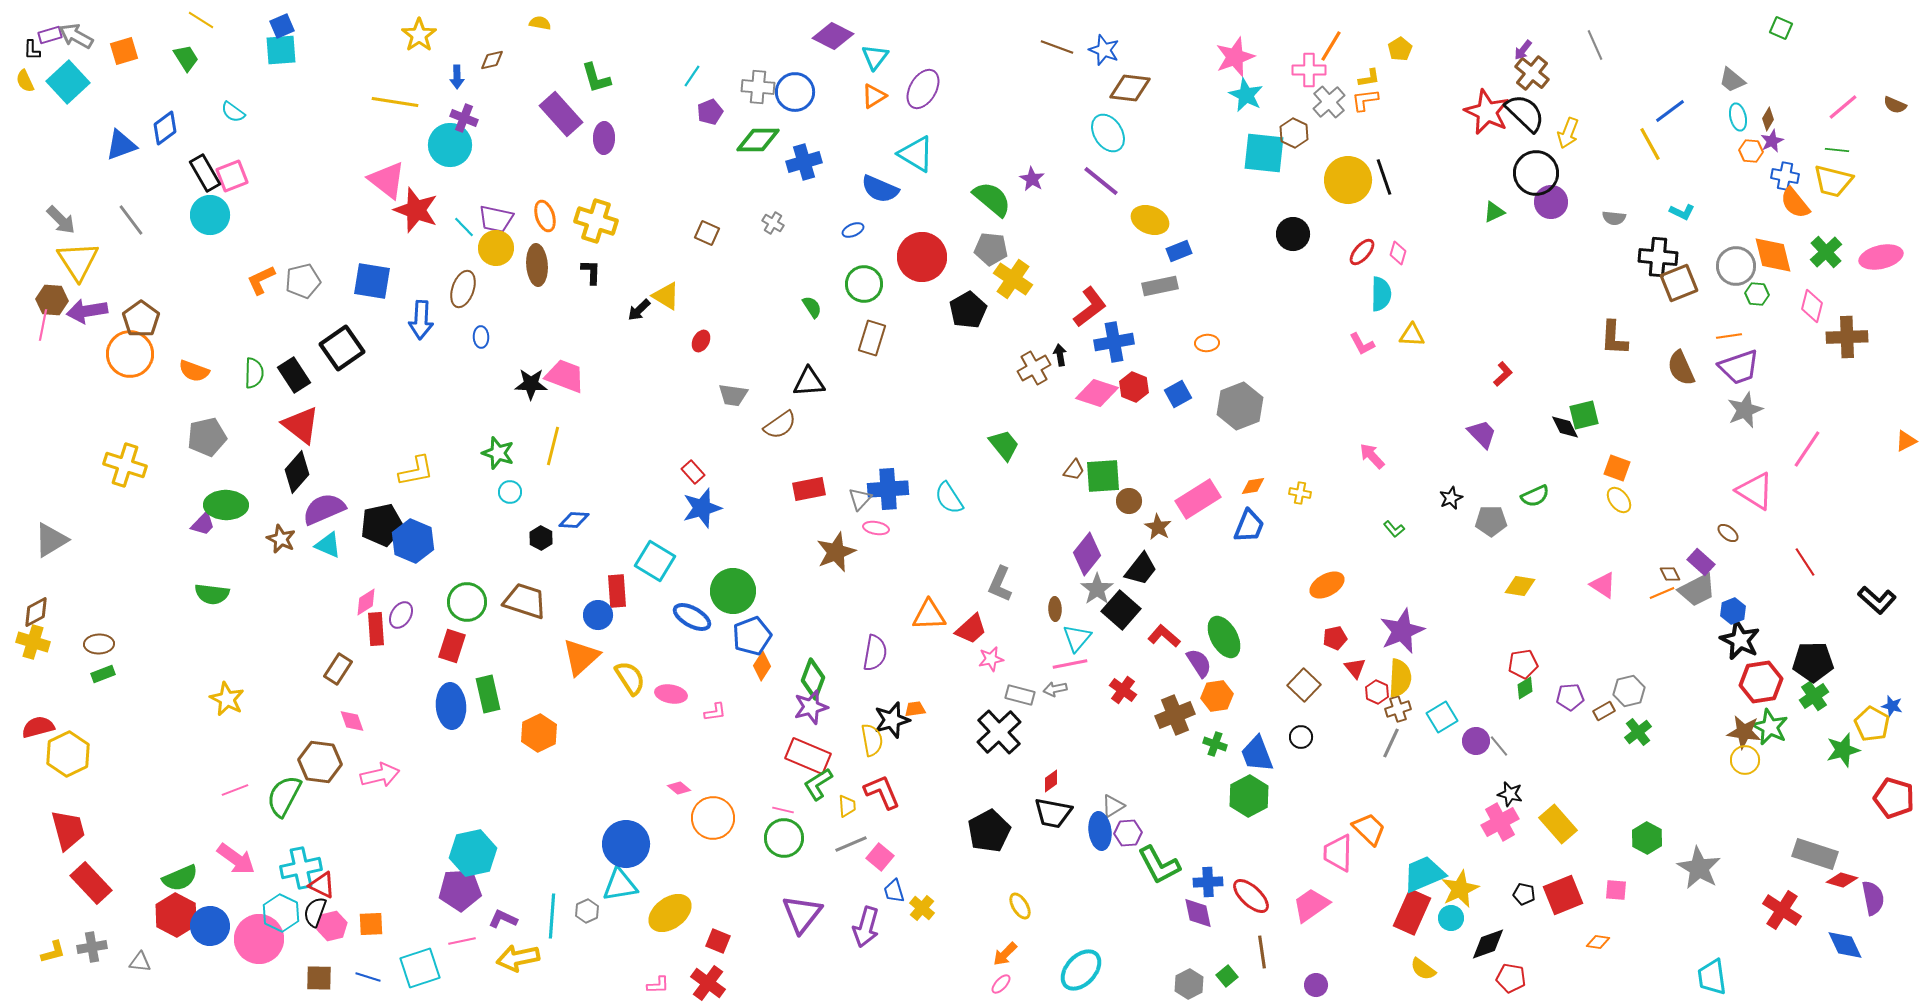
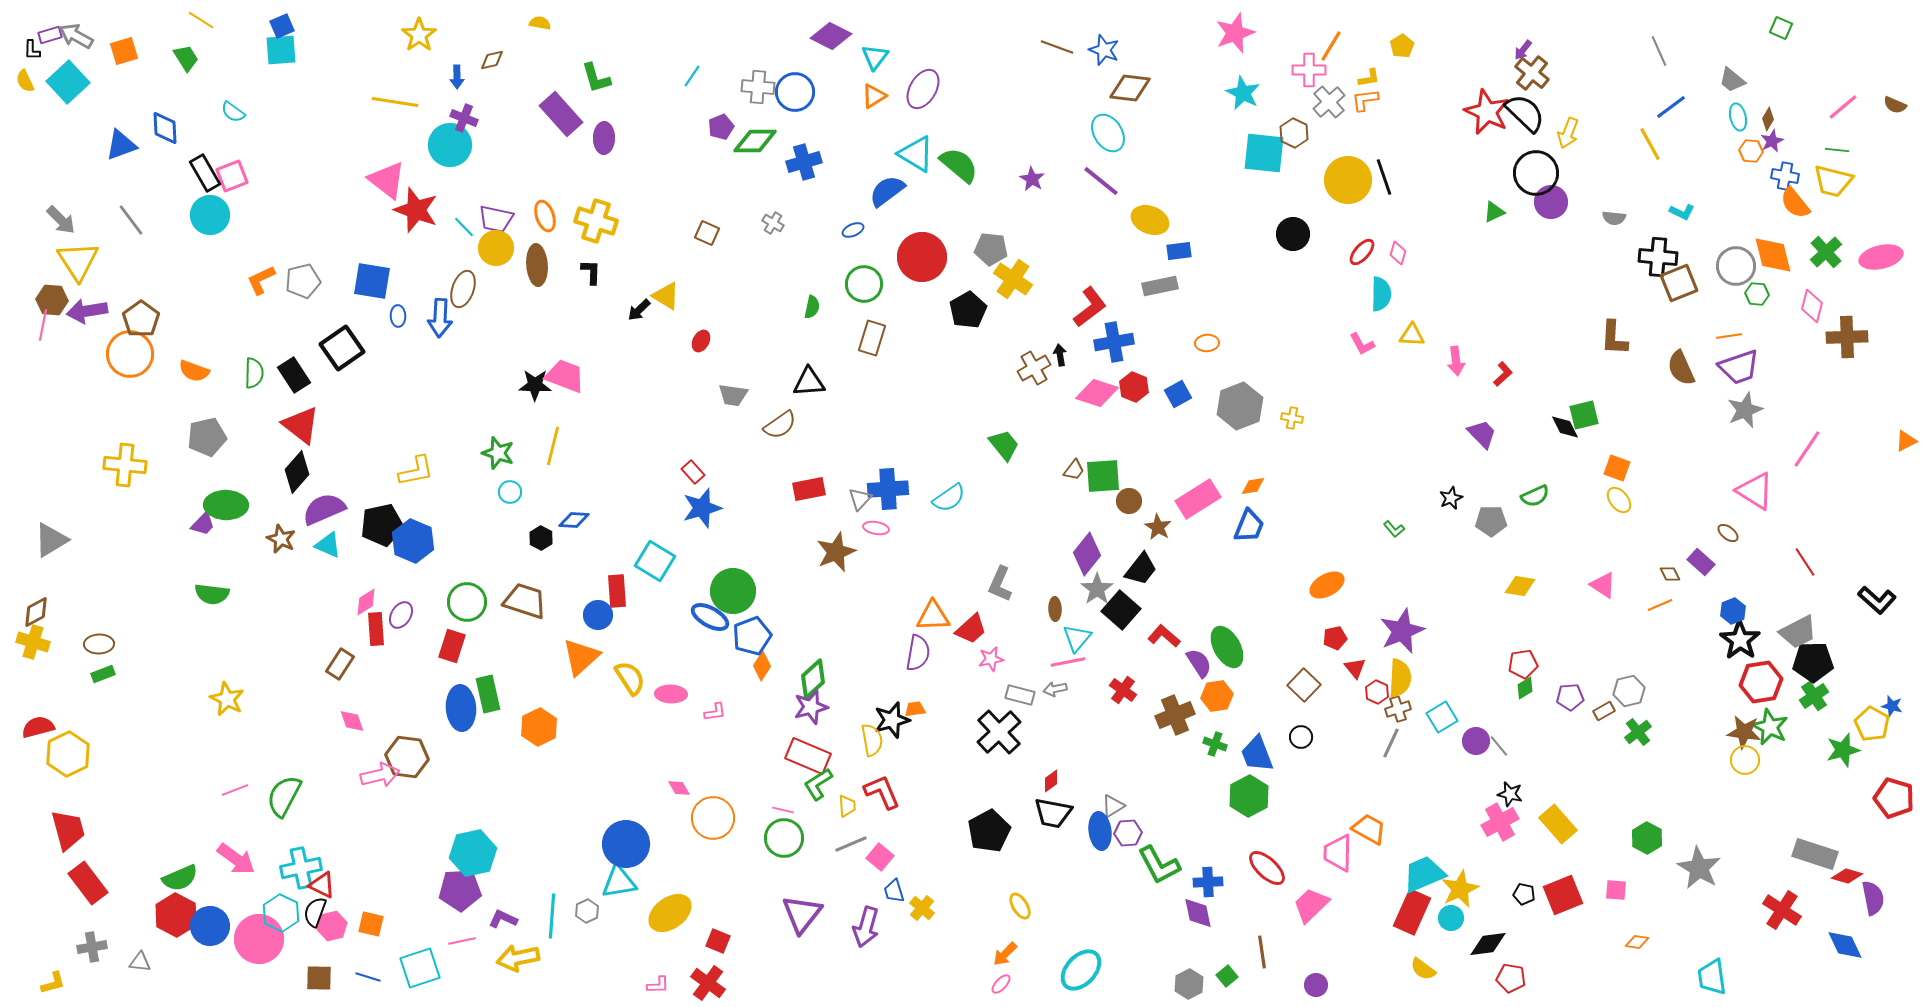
purple diamond at (833, 36): moved 2 px left
gray line at (1595, 45): moved 64 px right, 6 px down
yellow pentagon at (1400, 49): moved 2 px right, 3 px up
pink star at (1235, 57): moved 24 px up
cyan star at (1246, 95): moved 3 px left, 2 px up
blue line at (1670, 111): moved 1 px right, 4 px up
purple pentagon at (710, 112): moved 11 px right, 15 px down
blue diamond at (165, 128): rotated 56 degrees counterclockwise
green diamond at (758, 140): moved 3 px left, 1 px down
blue semicircle at (880, 189): moved 7 px right, 2 px down; rotated 120 degrees clockwise
green semicircle at (992, 199): moved 33 px left, 34 px up
blue rectangle at (1179, 251): rotated 15 degrees clockwise
green semicircle at (812, 307): rotated 45 degrees clockwise
blue arrow at (421, 320): moved 19 px right, 2 px up
blue ellipse at (481, 337): moved 83 px left, 21 px up
black star at (531, 384): moved 4 px right, 1 px down
pink arrow at (1372, 456): moved 84 px right, 95 px up; rotated 144 degrees counterclockwise
yellow cross at (125, 465): rotated 12 degrees counterclockwise
yellow cross at (1300, 493): moved 8 px left, 75 px up
cyan semicircle at (949, 498): rotated 92 degrees counterclockwise
gray trapezoid at (1697, 590): moved 101 px right, 42 px down
orange line at (1662, 593): moved 2 px left, 12 px down
orange triangle at (929, 615): moved 4 px right, 1 px down
blue ellipse at (692, 617): moved 18 px right
green ellipse at (1224, 637): moved 3 px right, 10 px down
black star at (1740, 640): rotated 9 degrees clockwise
purple semicircle at (875, 653): moved 43 px right
pink line at (1070, 664): moved 2 px left, 2 px up
brown rectangle at (338, 669): moved 2 px right, 5 px up
green diamond at (813, 679): rotated 27 degrees clockwise
pink ellipse at (671, 694): rotated 8 degrees counterclockwise
blue ellipse at (451, 706): moved 10 px right, 2 px down
orange hexagon at (539, 733): moved 6 px up
brown hexagon at (320, 762): moved 87 px right, 5 px up
pink diamond at (679, 788): rotated 20 degrees clockwise
orange trapezoid at (1369, 829): rotated 15 degrees counterclockwise
red diamond at (1842, 880): moved 5 px right, 4 px up
red rectangle at (91, 883): moved 3 px left; rotated 6 degrees clockwise
cyan triangle at (620, 885): moved 1 px left, 3 px up
red ellipse at (1251, 896): moved 16 px right, 28 px up
pink trapezoid at (1311, 905): rotated 9 degrees counterclockwise
orange square at (371, 924): rotated 16 degrees clockwise
orange diamond at (1598, 942): moved 39 px right
black diamond at (1488, 944): rotated 12 degrees clockwise
yellow L-shape at (53, 952): moved 31 px down
